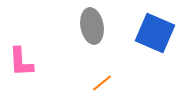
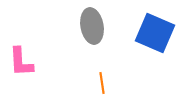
orange line: rotated 60 degrees counterclockwise
